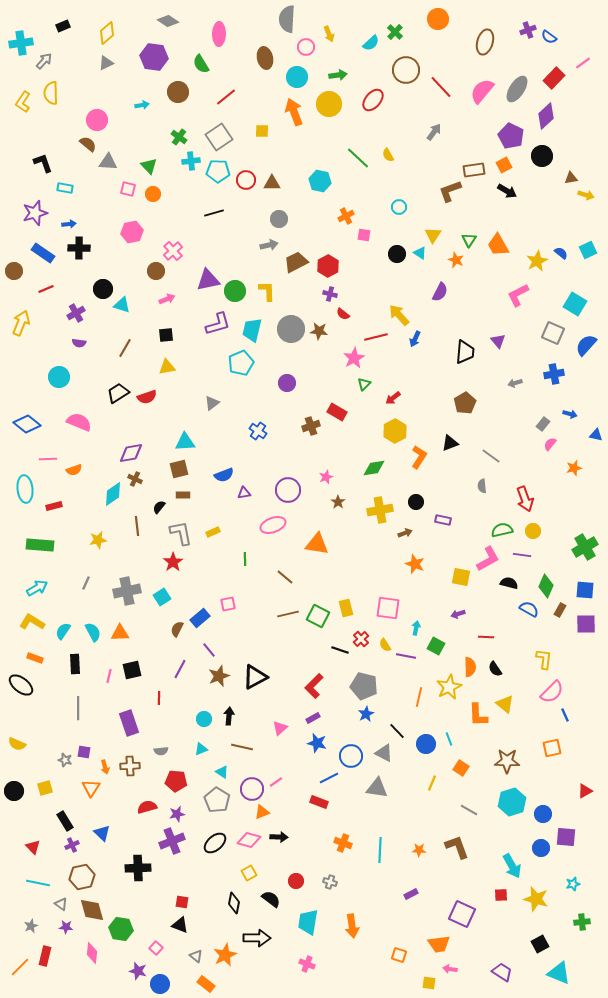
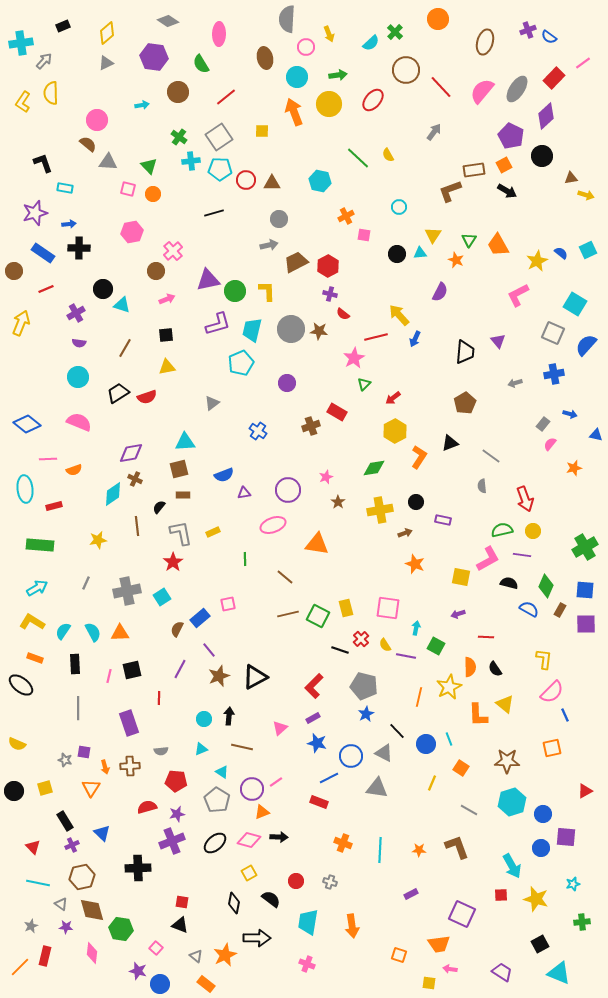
cyan pentagon at (218, 171): moved 2 px right, 2 px up
cyan triangle at (420, 253): rotated 40 degrees counterclockwise
cyan circle at (59, 377): moved 19 px right
